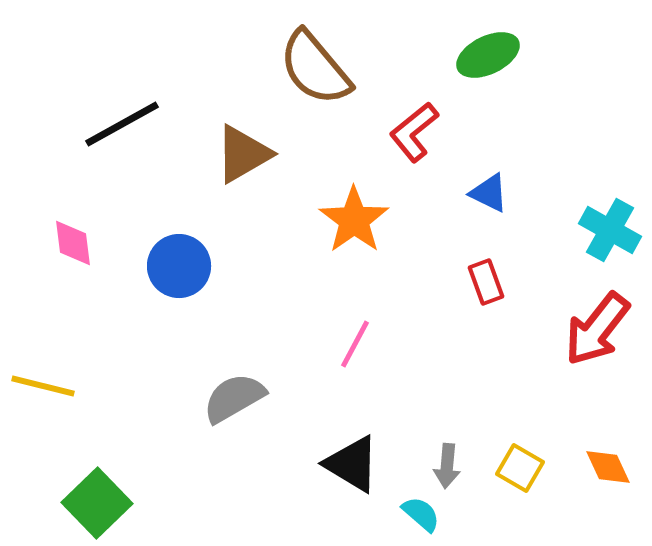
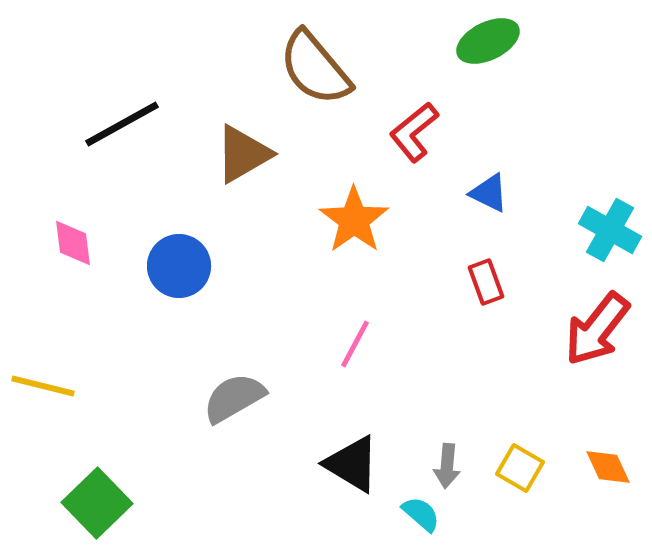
green ellipse: moved 14 px up
